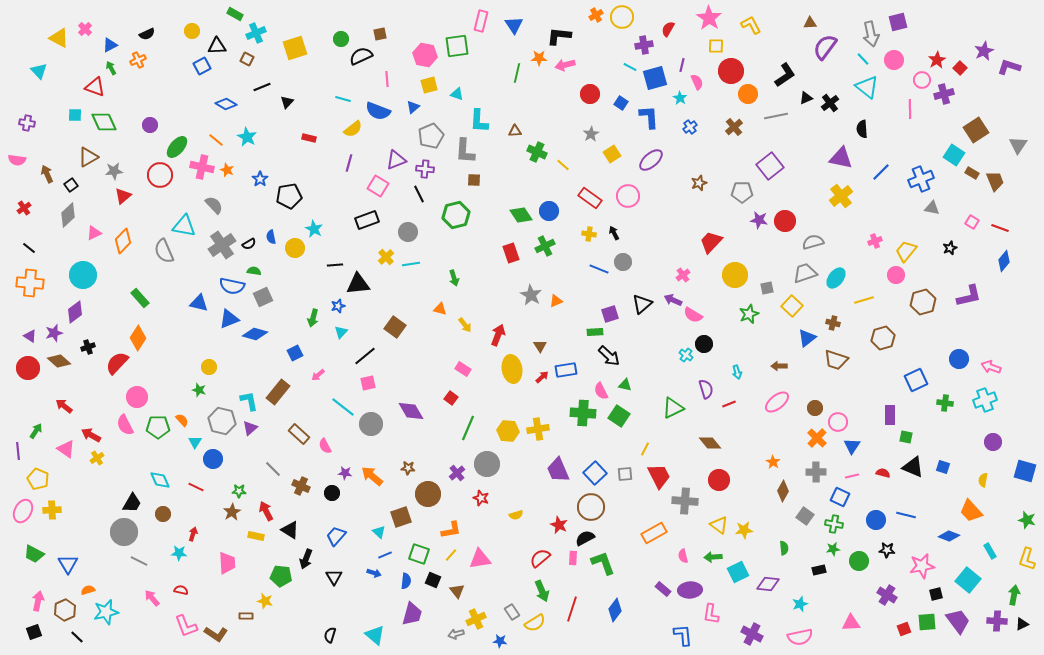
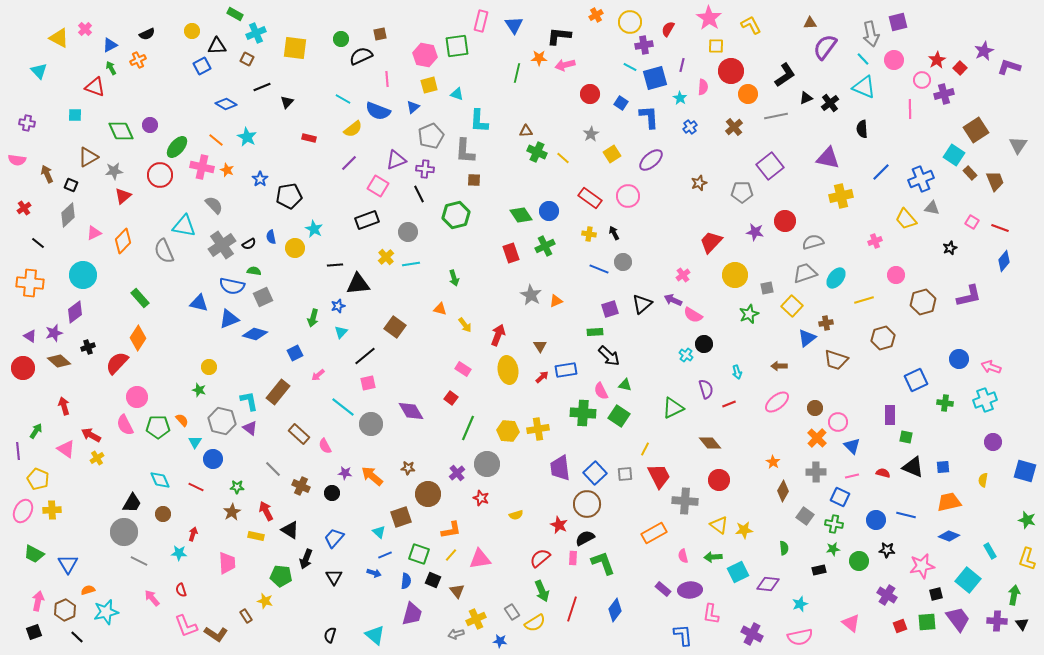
yellow circle at (622, 17): moved 8 px right, 5 px down
yellow square at (295, 48): rotated 25 degrees clockwise
pink semicircle at (697, 82): moved 6 px right, 5 px down; rotated 28 degrees clockwise
cyan triangle at (867, 87): moved 3 px left; rotated 15 degrees counterclockwise
cyan line at (343, 99): rotated 14 degrees clockwise
green diamond at (104, 122): moved 17 px right, 9 px down
brown triangle at (515, 131): moved 11 px right
purple triangle at (841, 158): moved 13 px left
purple line at (349, 163): rotated 30 degrees clockwise
yellow line at (563, 165): moved 7 px up
brown rectangle at (972, 173): moved 2 px left; rotated 16 degrees clockwise
black square at (71, 185): rotated 32 degrees counterclockwise
yellow cross at (841, 196): rotated 25 degrees clockwise
purple star at (759, 220): moved 4 px left, 12 px down
black line at (29, 248): moved 9 px right, 5 px up
yellow trapezoid at (906, 251): moved 32 px up; rotated 80 degrees counterclockwise
purple square at (610, 314): moved 5 px up
brown cross at (833, 323): moved 7 px left; rotated 24 degrees counterclockwise
red circle at (28, 368): moved 5 px left
yellow ellipse at (512, 369): moved 4 px left, 1 px down
red arrow at (64, 406): rotated 36 degrees clockwise
purple triangle at (250, 428): rotated 42 degrees counterclockwise
blue triangle at (852, 446): rotated 18 degrees counterclockwise
blue square at (943, 467): rotated 24 degrees counterclockwise
purple trapezoid at (558, 470): moved 2 px right, 2 px up; rotated 16 degrees clockwise
green star at (239, 491): moved 2 px left, 4 px up
brown circle at (591, 507): moved 4 px left, 3 px up
orange trapezoid at (971, 511): moved 22 px left, 9 px up; rotated 120 degrees clockwise
blue trapezoid at (336, 536): moved 2 px left, 2 px down
red semicircle at (181, 590): rotated 120 degrees counterclockwise
brown rectangle at (246, 616): rotated 56 degrees clockwise
purple trapezoid at (958, 621): moved 2 px up
pink triangle at (851, 623): rotated 42 degrees clockwise
black triangle at (1022, 624): rotated 40 degrees counterclockwise
red square at (904, 629): moved 4 px left, 3 px up
